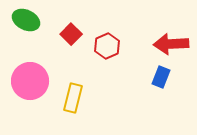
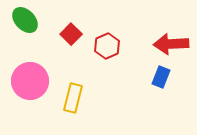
green ellipse: moved 1 px left; rotated 20 degrees clockwise
